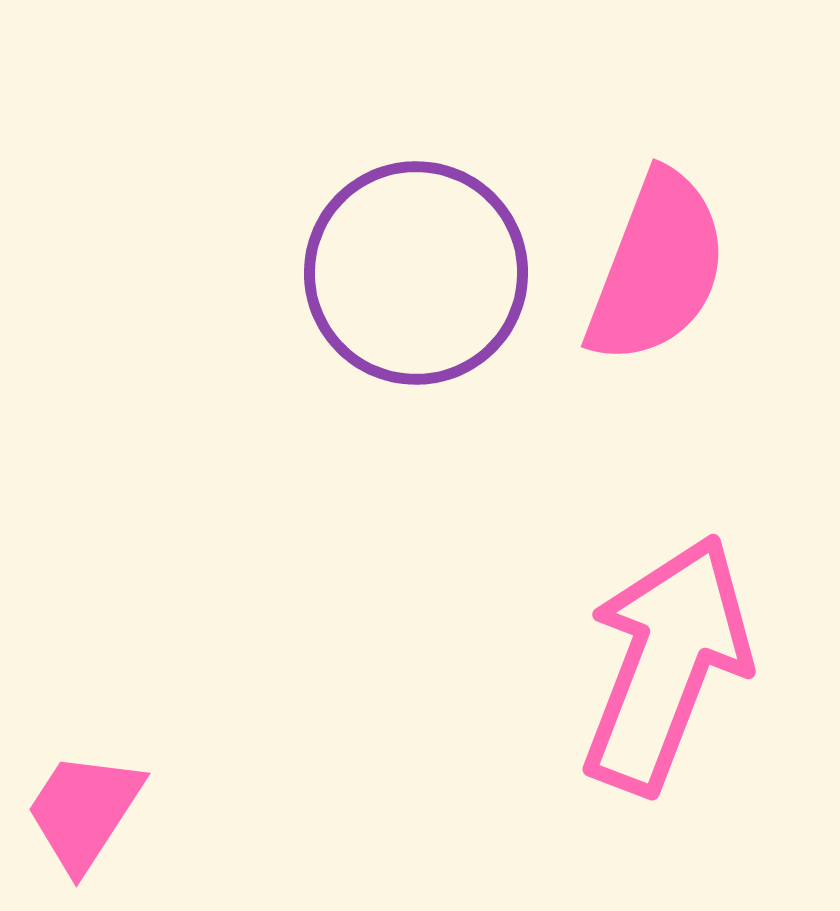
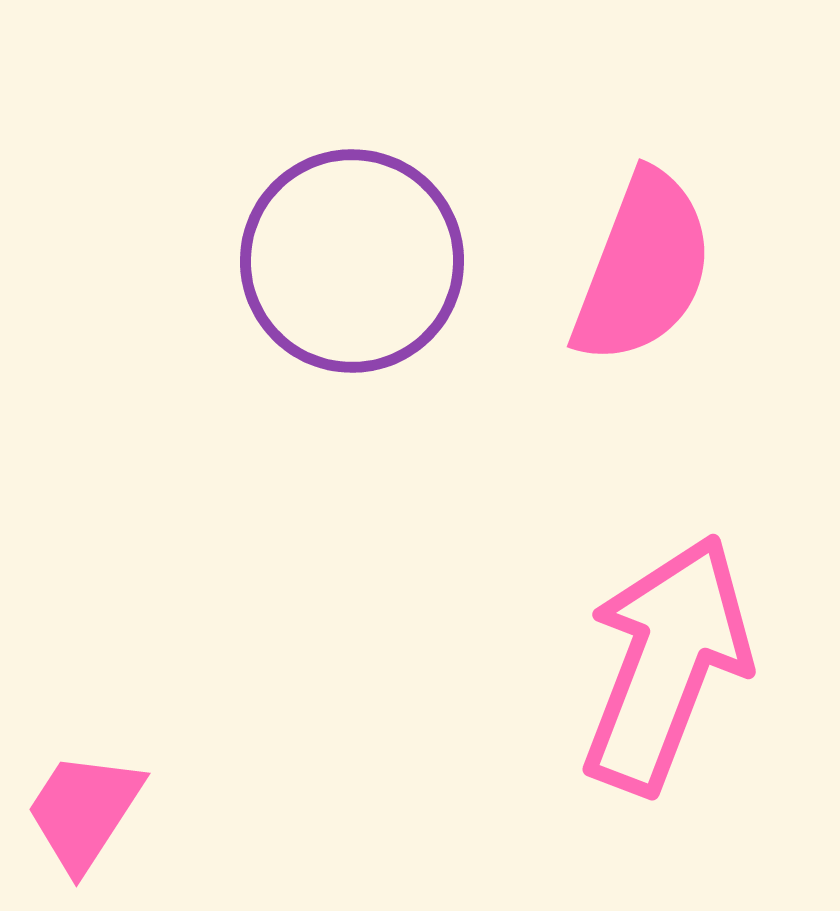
pink semicircle: moved 14 px left
purple circle: moved 64 px left, 12 px up
